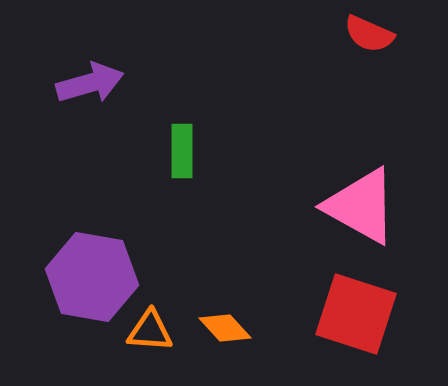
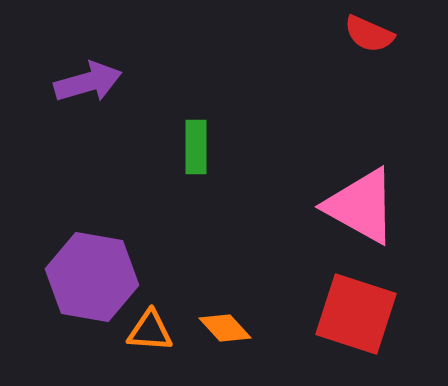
purple arrow: moved 2 px left, 1 px up
green rectangle: moved 14 px right, 4 px up
